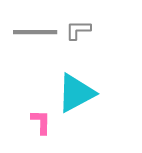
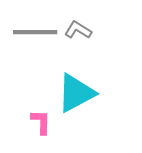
gray L-shape: rotated 32 degrees clockwise
